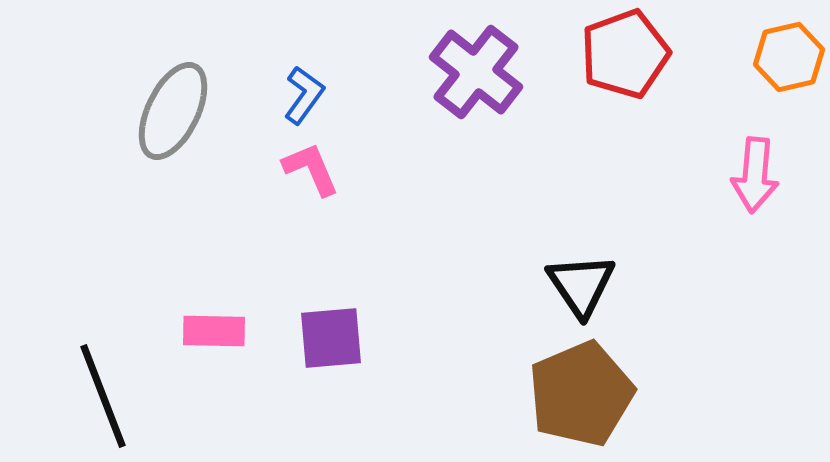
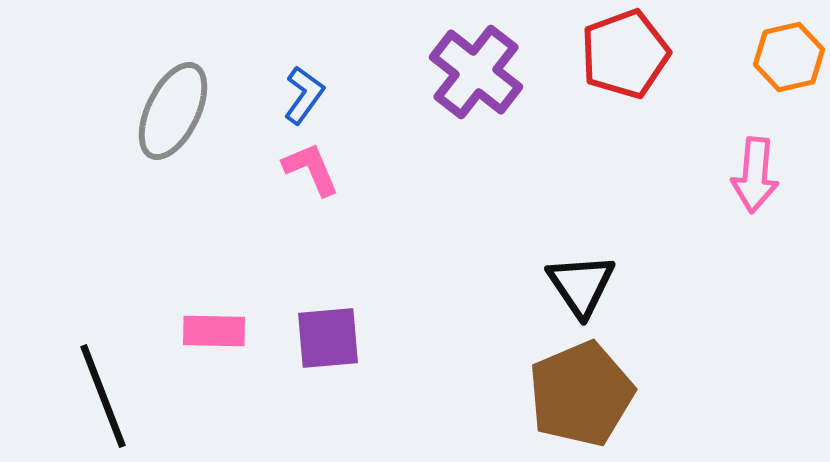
purple square: moved 3 px left
